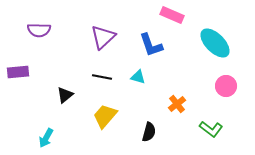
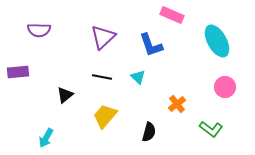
cyan ellipse: moved 2 px right, 2 px up; rotated 16 degrees clockwise
cyan triangle: rotated 28 degrees clockwise
pink circle: moved 1 px left, 1 px down
